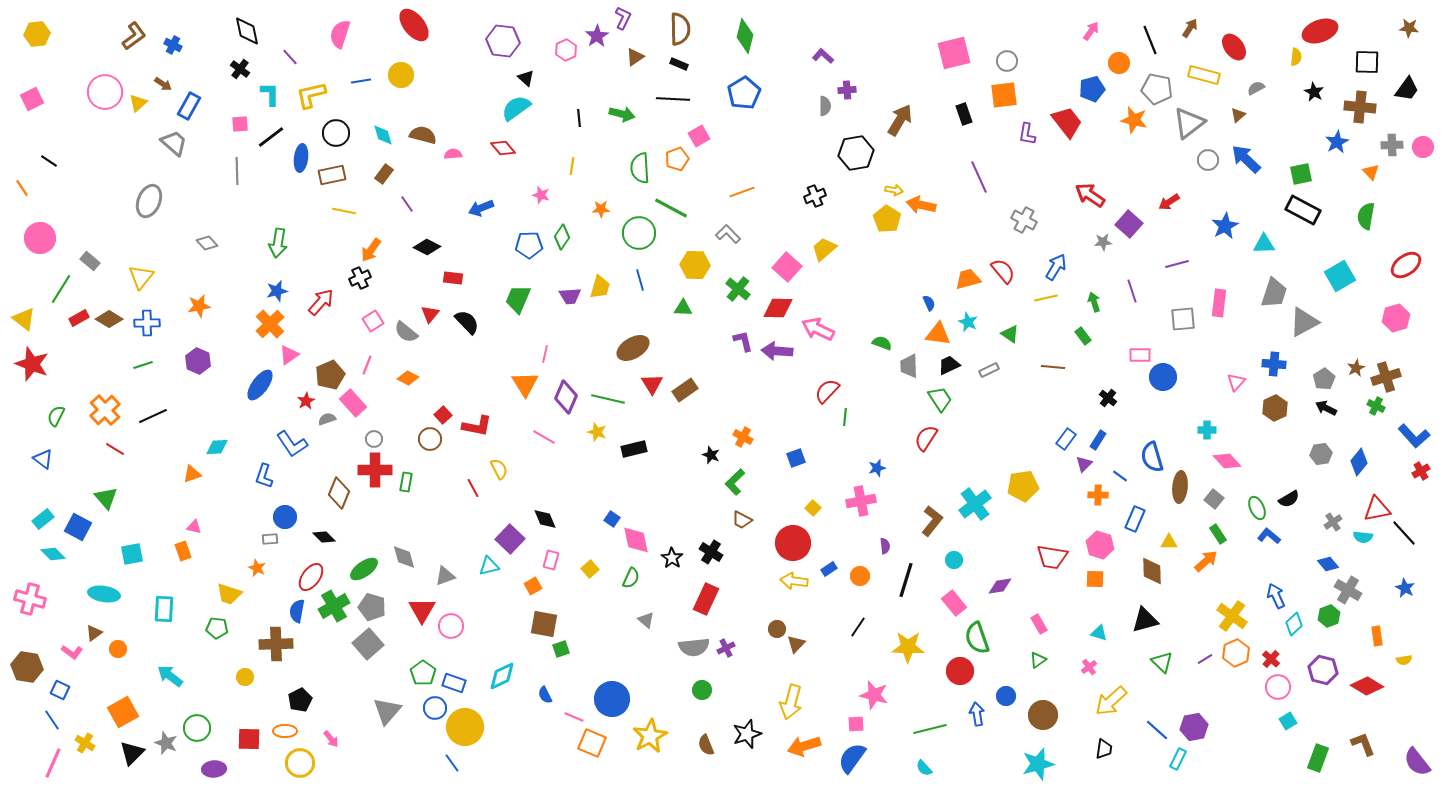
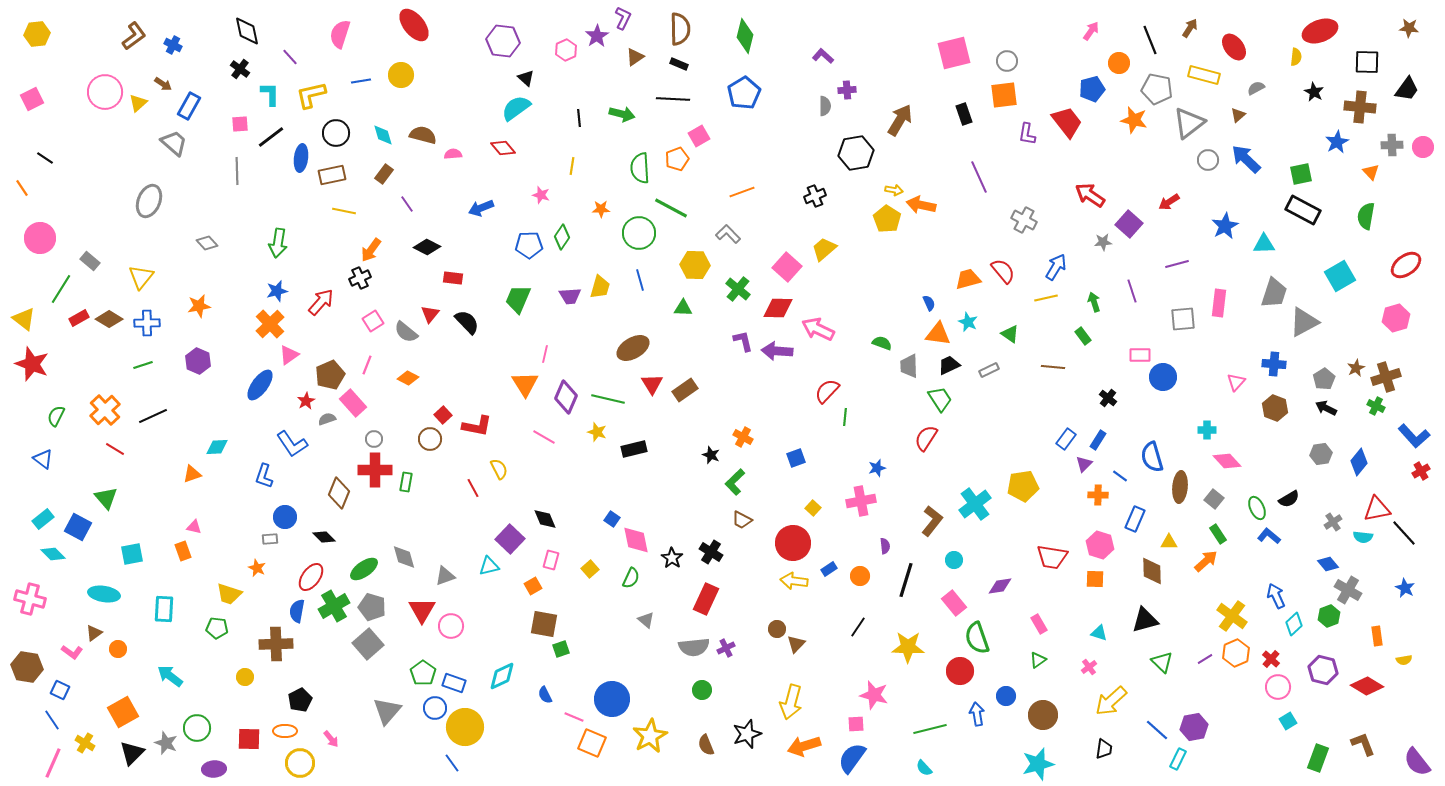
black line at (49, 161): moved 4 px left, 3 px up
brown hexagon at (1275, 408): rotated 15 degrees counterclockwise
